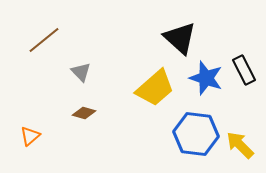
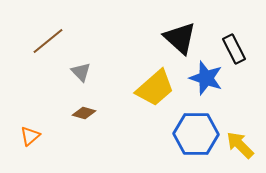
brown line: moved 4 px right, 1 px down
black rectangle: moved 10 px left, 21 px up
blue hexagon: rotated 6 degrees counterclockwise
